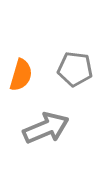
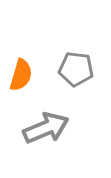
gray pentagon: moved 1 px right
